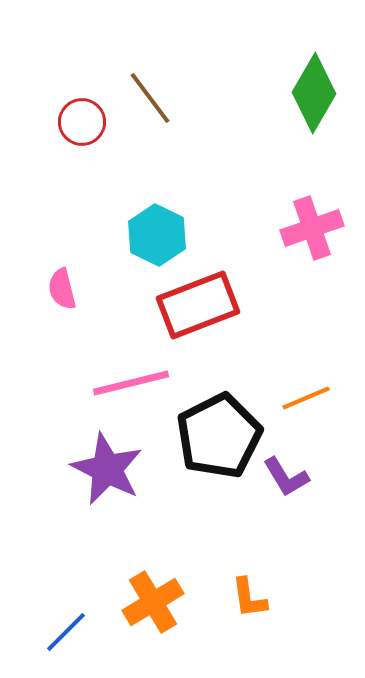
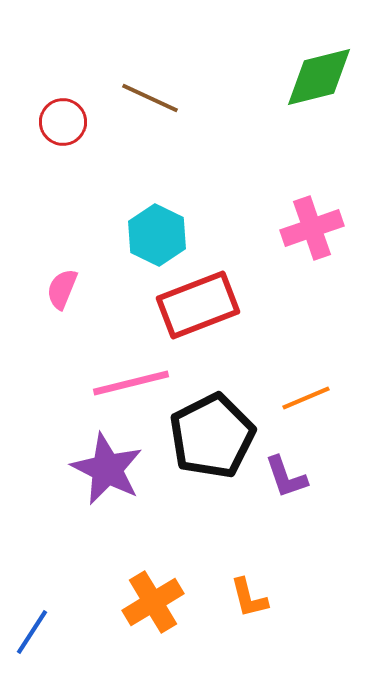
green diamond: moved 5 px right, 16 px up; rotated 46 degrees clockwise
brown line: rotated 28 degrees counterclockwise
red circle: moved 19 px left
pink semicircle: rotated 36 degrees clockwise
black pentagon: moved 7 px left
purple L-shape: rotated 12 degrees clockwise
orange L-shape: rotated 6 degrees counterclockwise
blue line: moved 34 px left; rotated 12 degrees counterclockwise
